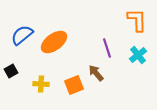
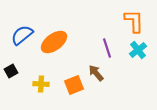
orange L-shape: moved 3 px left, 1 px down
cyan cross: moved 5 px up
